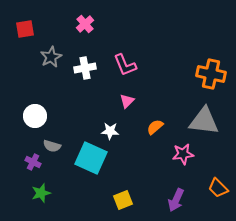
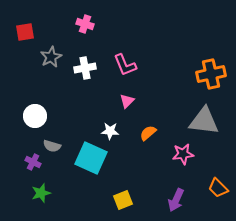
pink cross: rotated 30 degrees counterclockwise
red square: moved 3 px down
orange cross: rotated 24 degrees counterclockwise
orange semicircle: moved 7 px left, 6 px down
